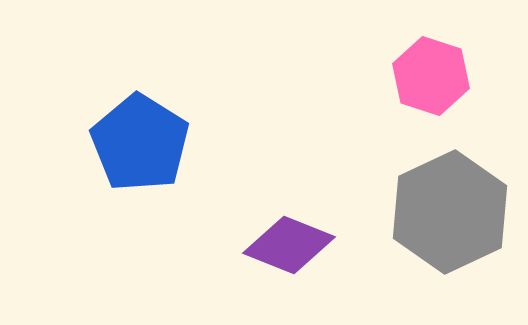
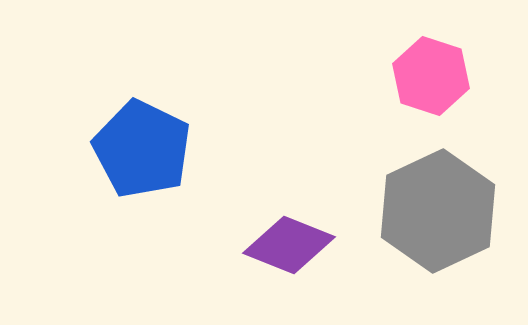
blue pentagon: moved 2 px right, 6 px down; rotated 6 degrees counterclockwise
gray hexagon: moved 12 px left, 1 px up
